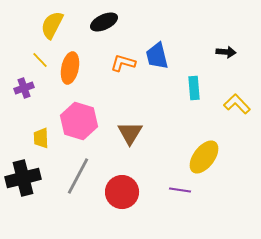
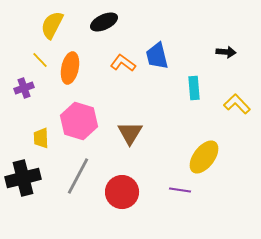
orange L-shape: rotated 20 degrees clockwise
